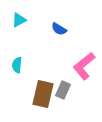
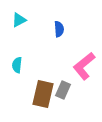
blue semicircle: rotated 126 degrees counterclockwise
